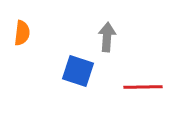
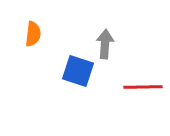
orange semicircle: moved 11 px right, 1 px down
gray arrow: moved 2 px left, 7 px down
